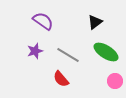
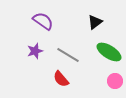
green ellipse: moved 3 px right
